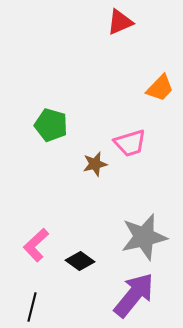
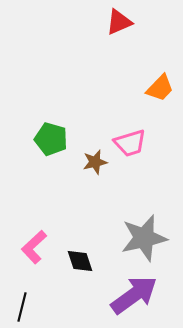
red triangle: moved 1 px left
green pentagon: moved 14 px down
brown star: moved 2 px up
gray star: moved 1 px down
pink L-shape: moved 2 px left, 2 px down
black diamond: rotated 36 degrees clockwise
purple arrow: rotated 15 degrees clockwise
black line: moved 10 px left
